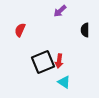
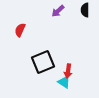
purple arrow: moved 2 px left
black semicircle: moved 20 px up
red arrow: moved 9 px right, 10 px down
